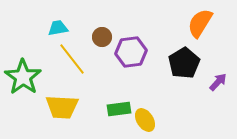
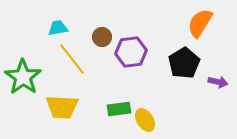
purple arrow: rotated 60 degrees clockwise
